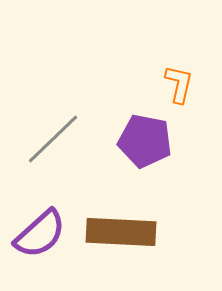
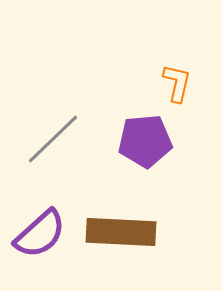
orange L-shape: moved 2 px left, 1 px up
purple pentagon: rotated 16 degrees counterclockwise
